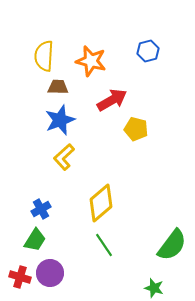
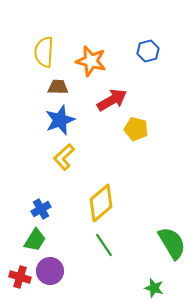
yellow semicircle: moved 4 px up
green semicircle: moved 2 px up; rotated 68 degrees counterclockwise
purple circle: moved 2 px up
